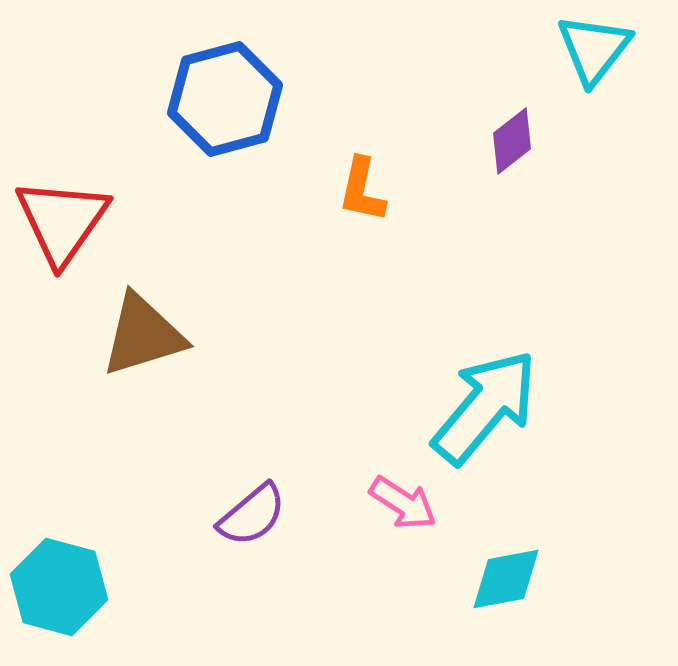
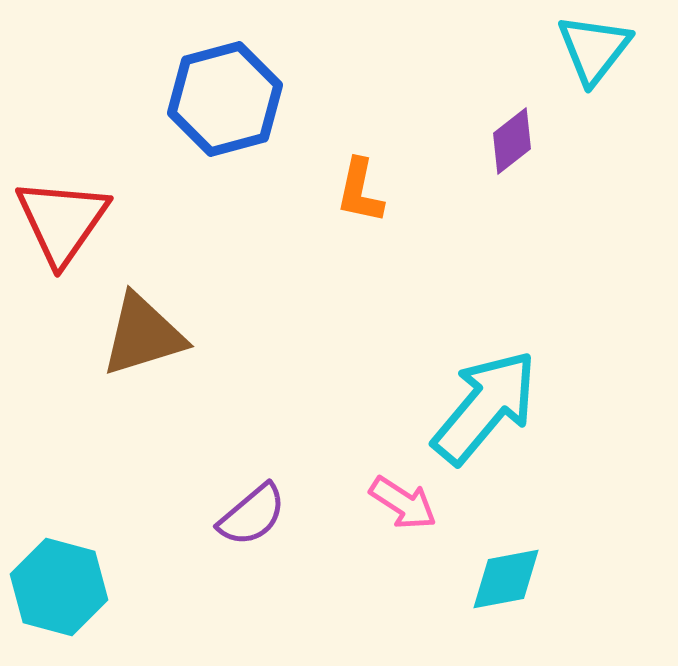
orange L-shape: moved 2 px left, 1 px down
